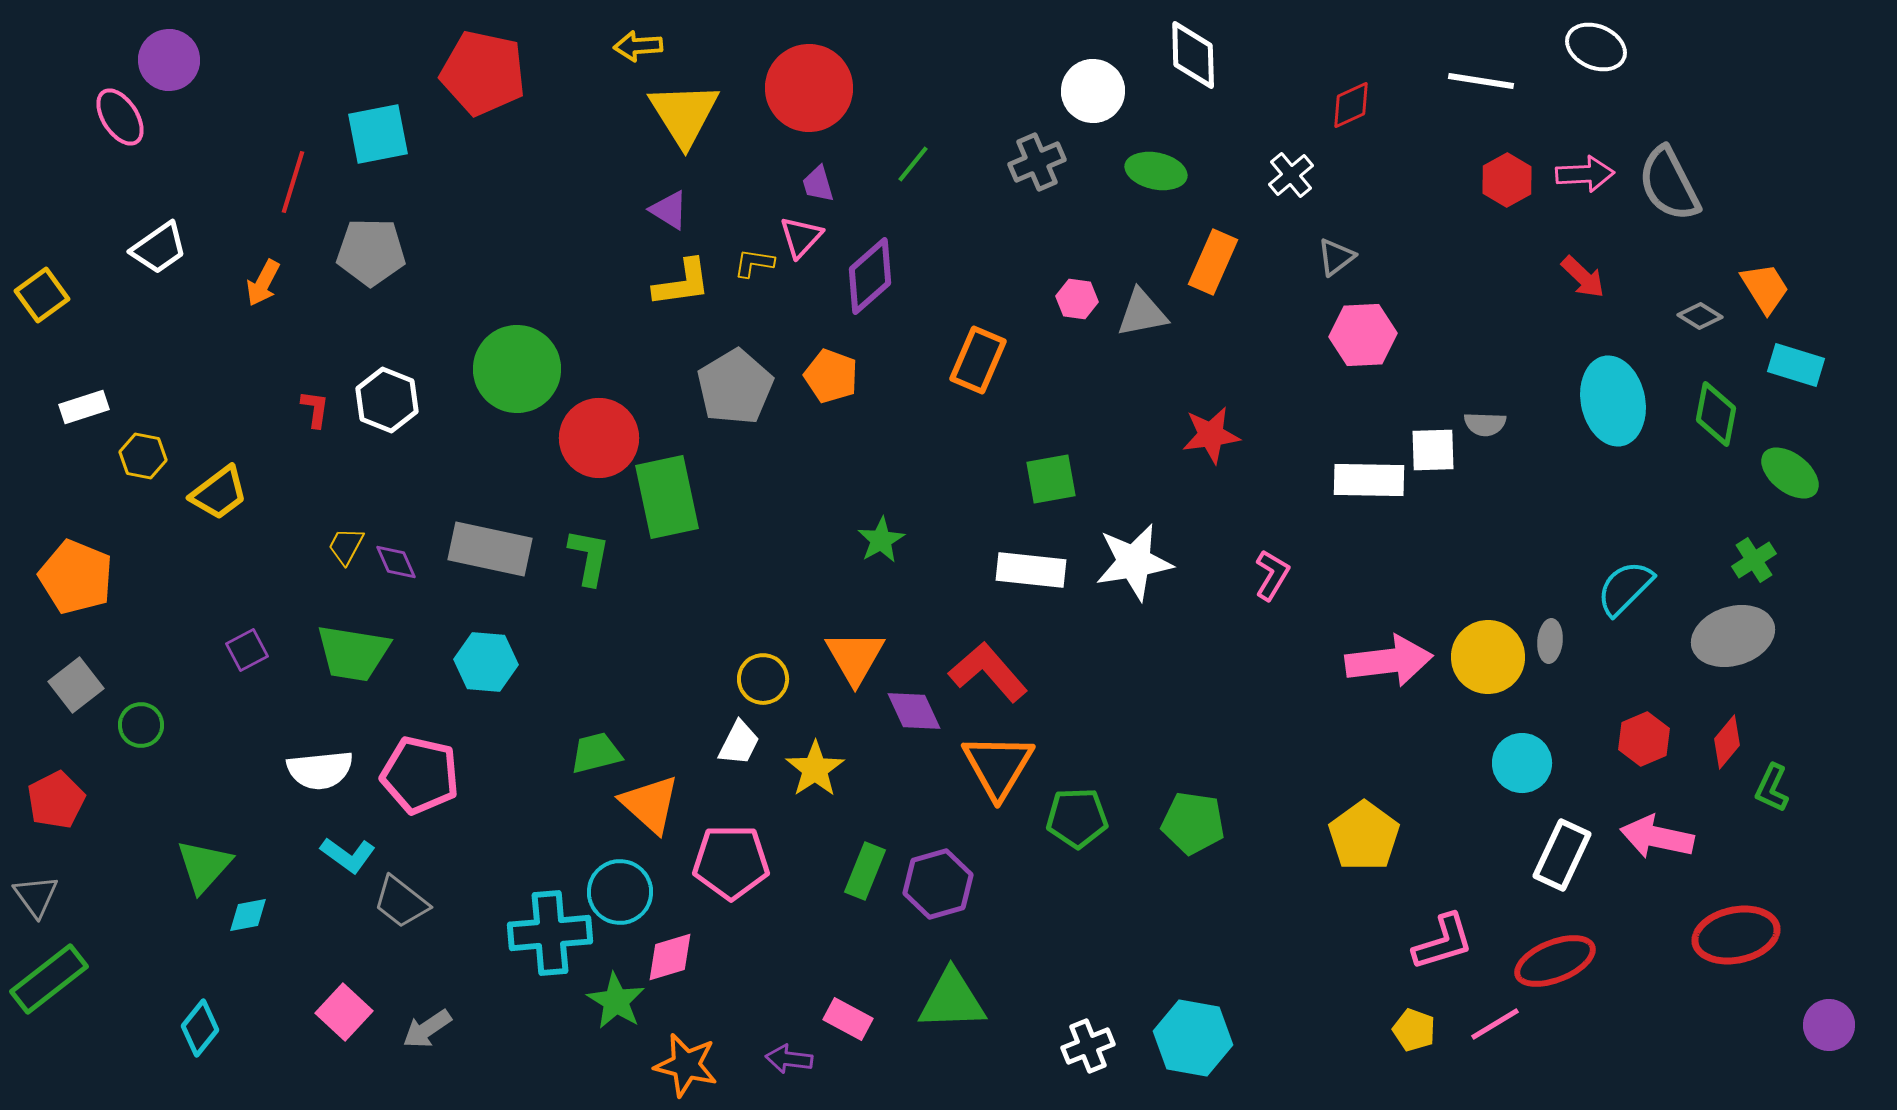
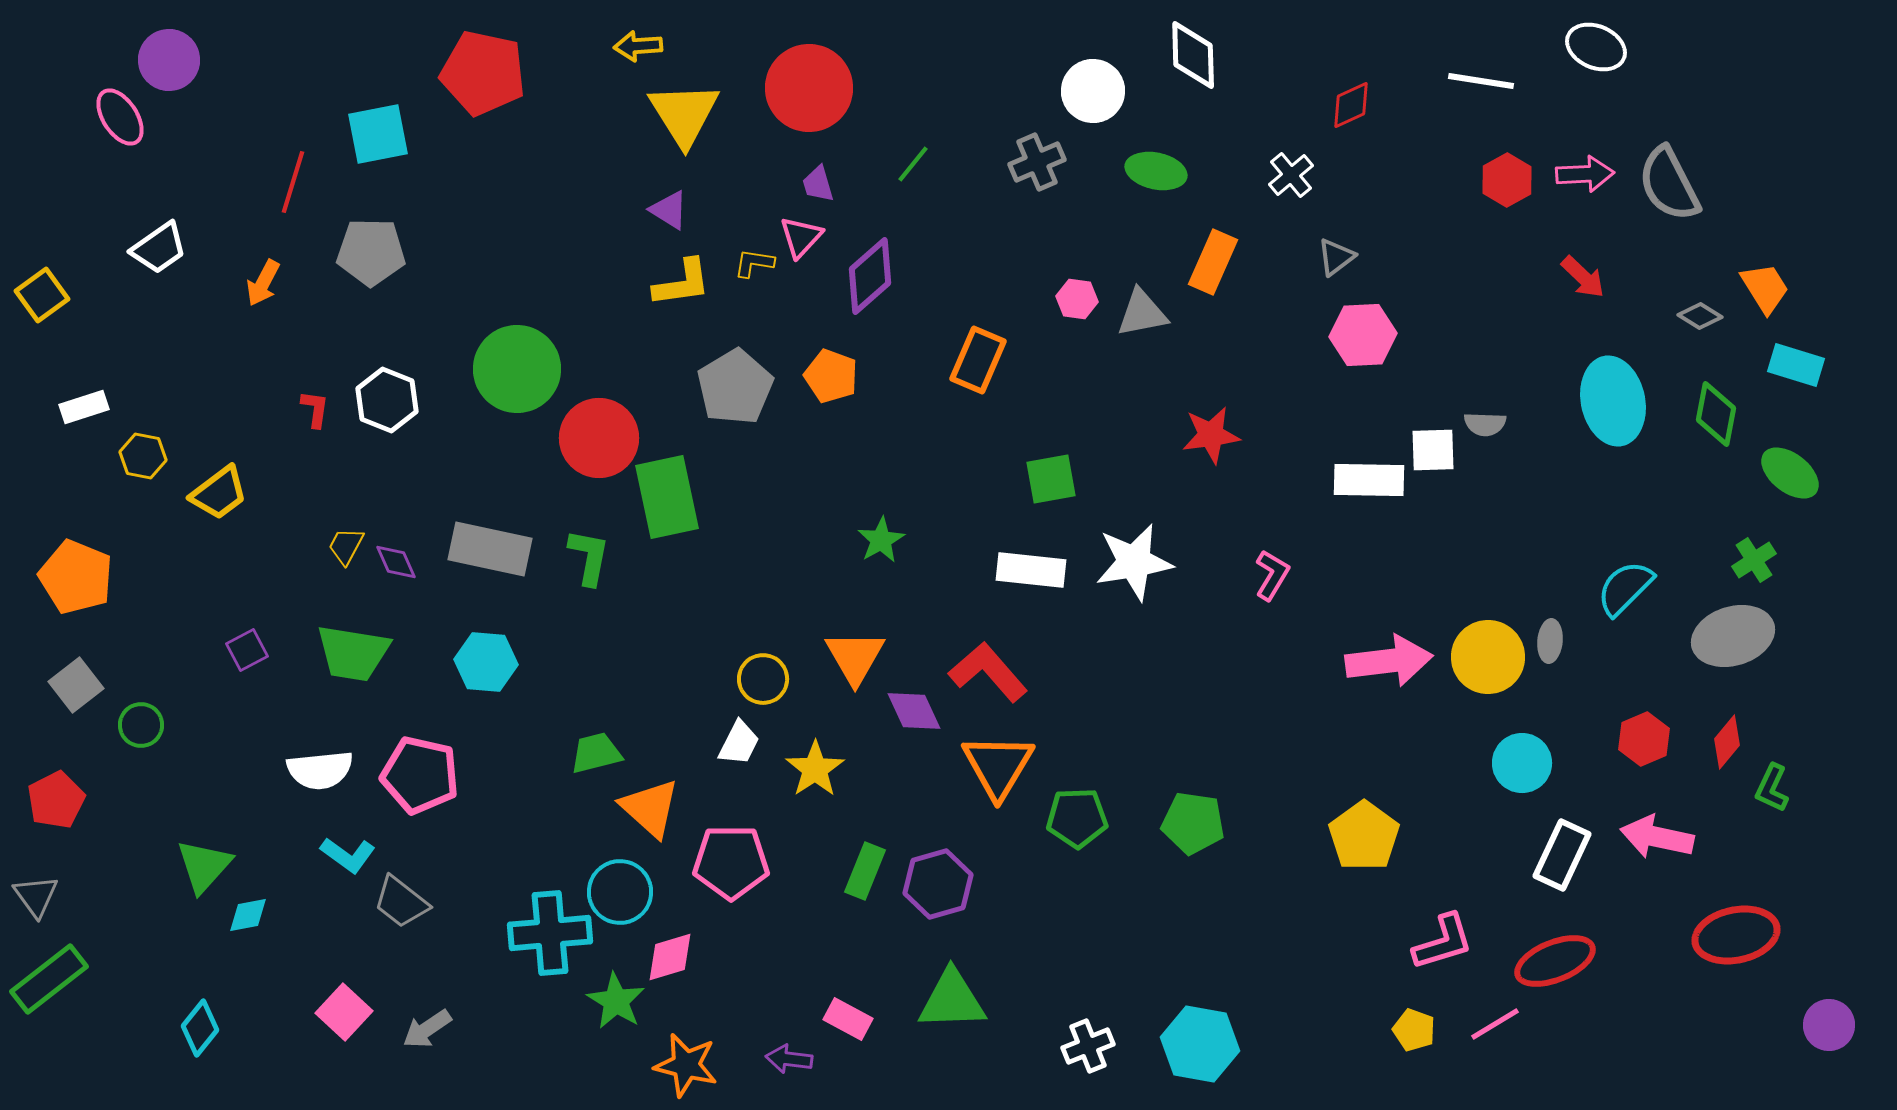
orange triangle at (650, 804): moved 4 px down
cyan hexagon at (1193, 1038): moved 7 px right, 6 px down
